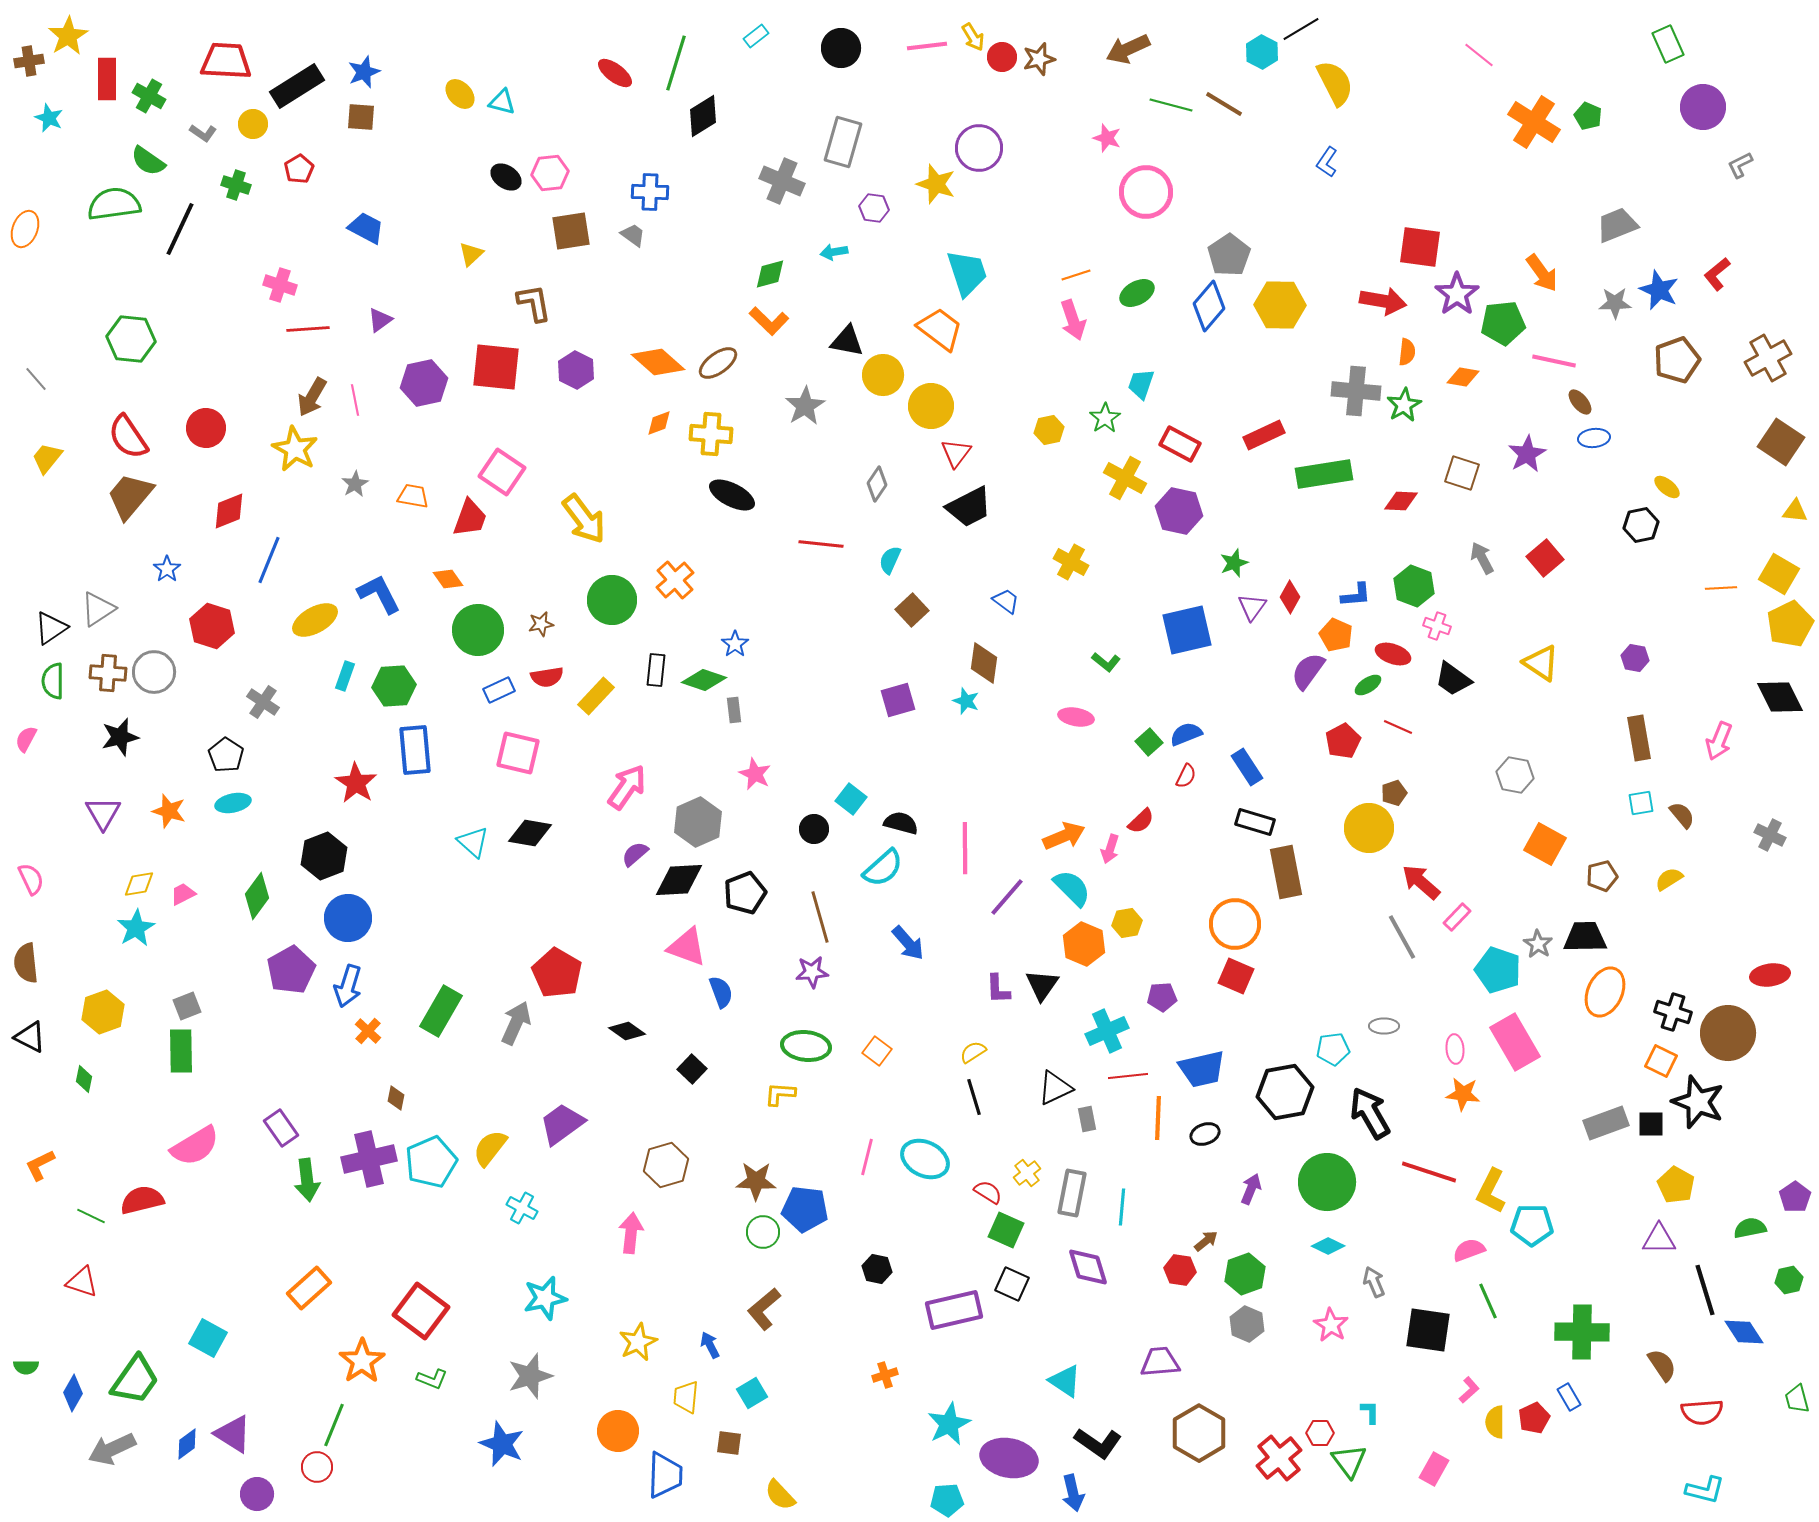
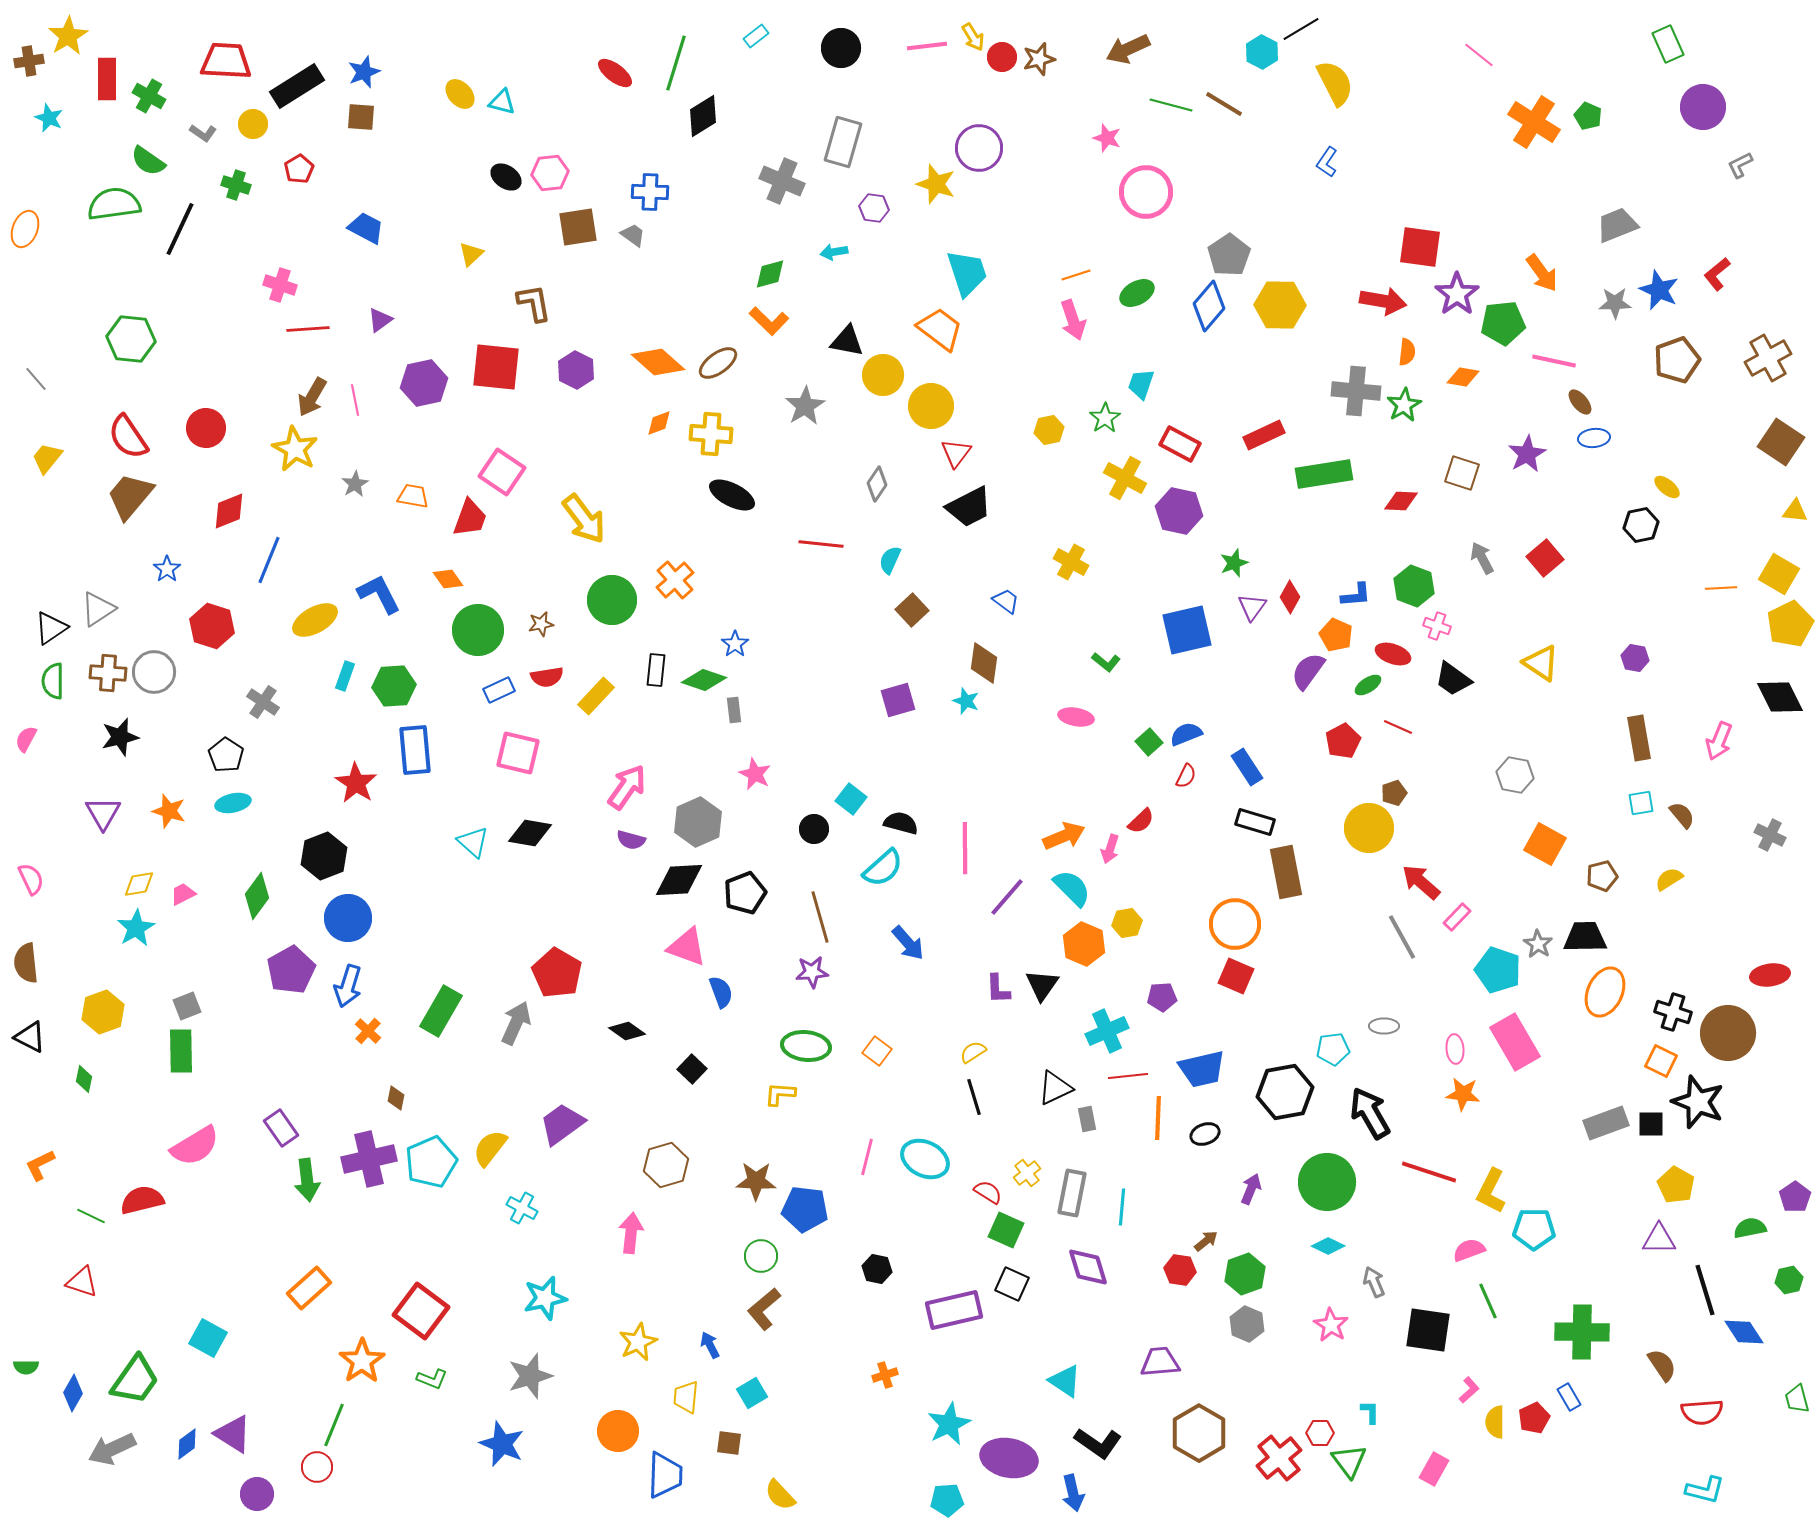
brown square at (571, 231): moved 7 px right, 4 px up
purple semicircle at (635, 854): moved 4 px left, 14 px up; rotated 124 degrees counterclockwise
cyan pentagon at (1532, 1225): moved 2 px right, 4 px down
green circle at (763, 1232): moved 2 px left, 24 px down
